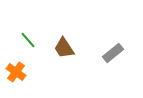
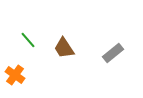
orange cross: moved 1 px left, 3 px down
